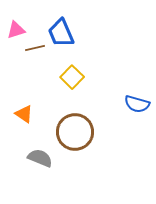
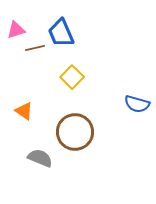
orange triangle: moved 3 px up
